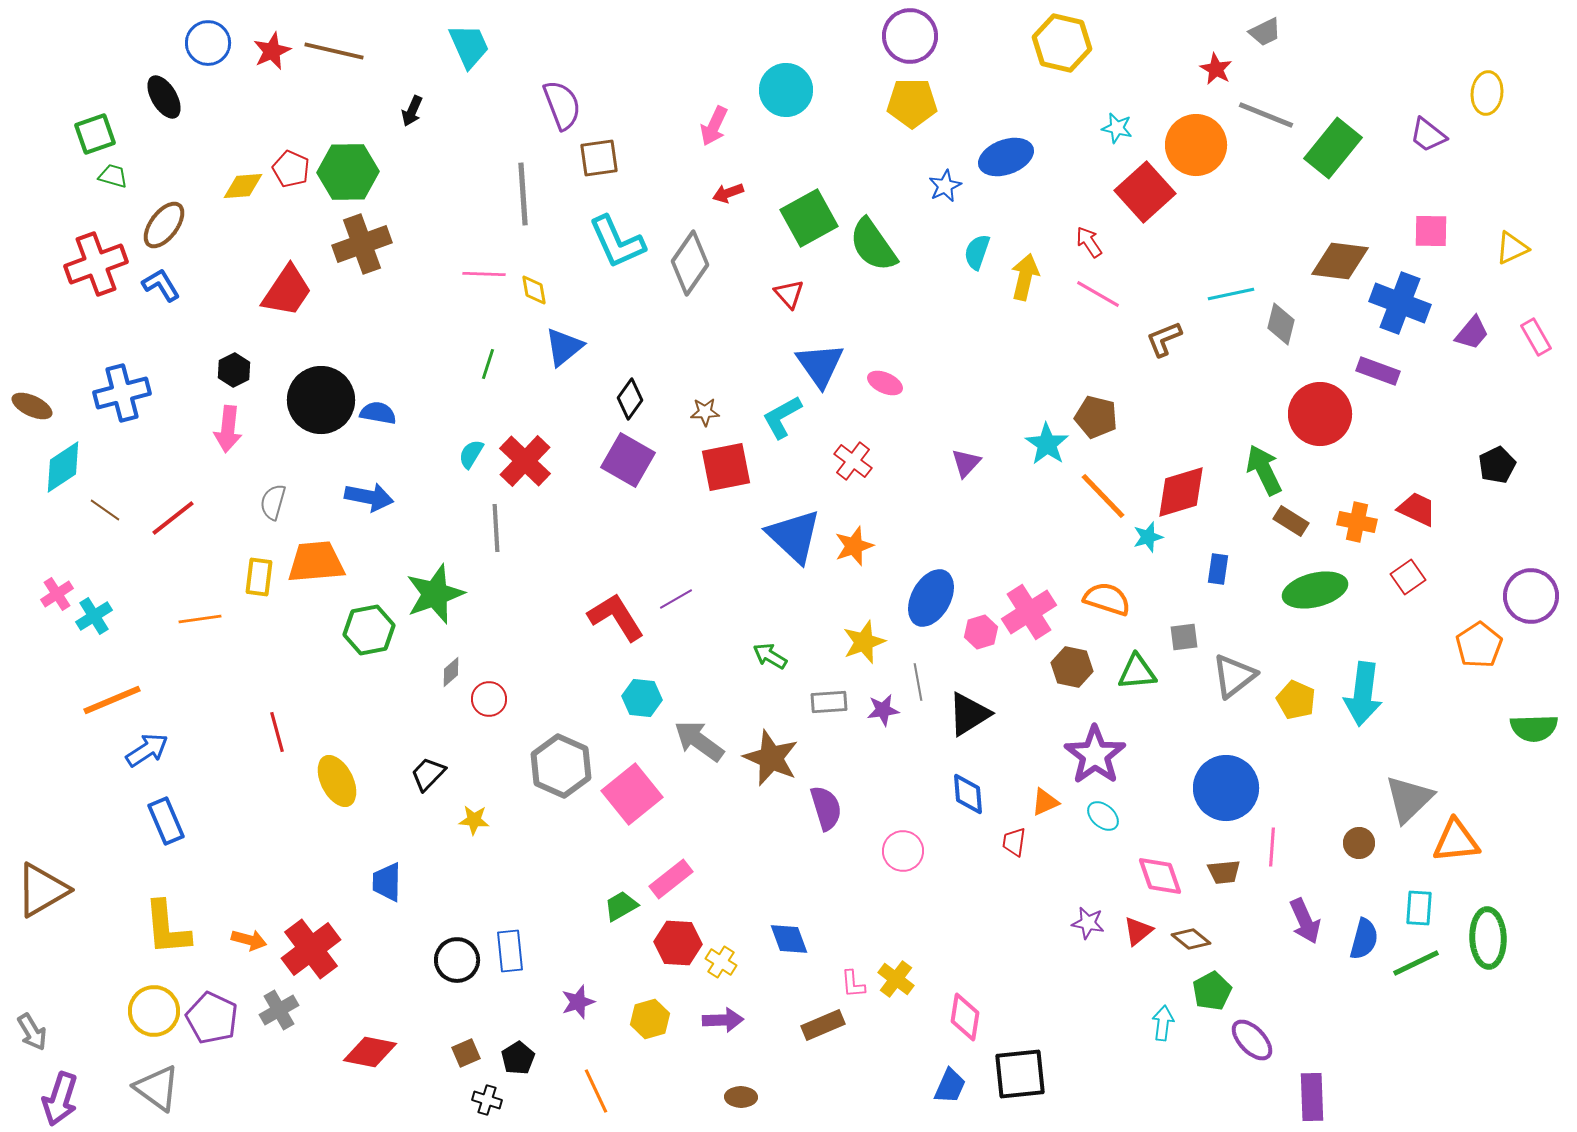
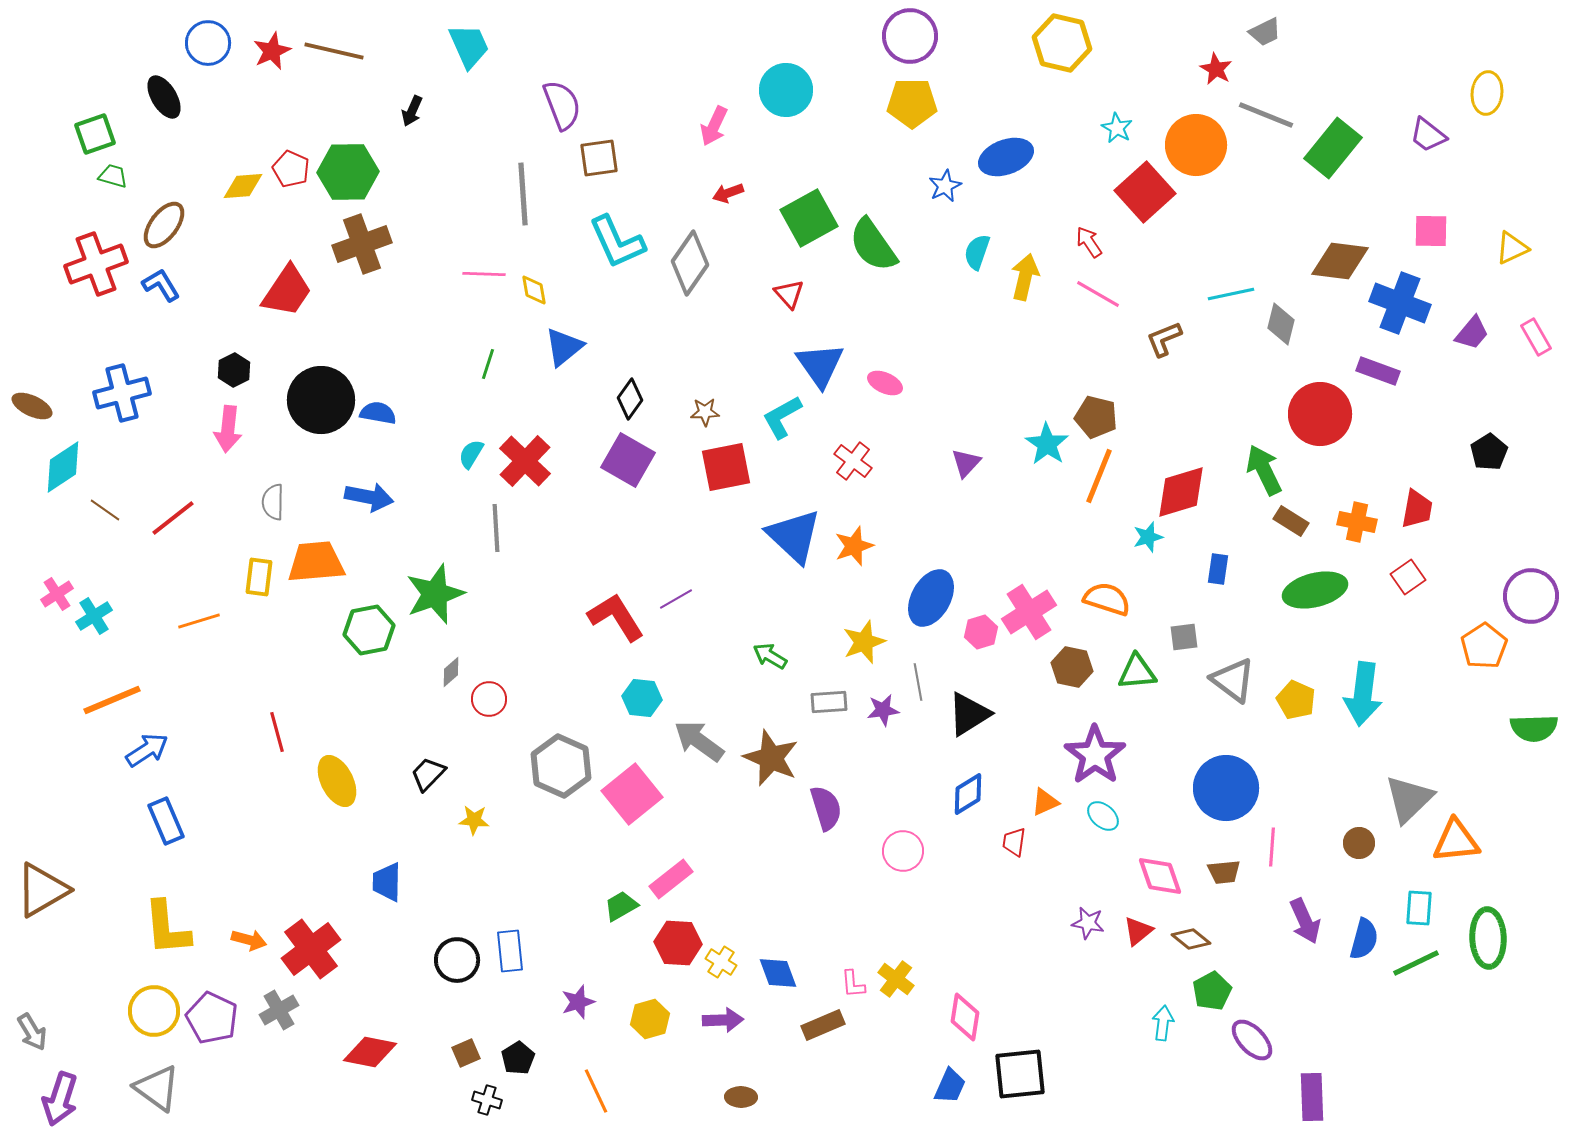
cyan star at (1117, 128): rotated 16 degrees clockwise
black pentagon at (1497, 465): moved 8 px left, 13 px up; rotated 6 degrees counterclockwise
orange line at (1103, 496): moved 4 px left, 20 px up; rotated 66 degrees clockwise
gray semicircle at (273, 502): rotated 15 degrees counterclockwise
red trapezoid at (1417, 509): rotated 75 degrees clockwise
orange line at (200, 619): moved 1 px left, 2 px down; rotated 9 degrees counterclockwise
orange pentagon at (1479, 645): moved 5 px right, 1 px down
gray triangle at (1234, 676): moved 1 px left, 4 px down; rotated 45 degrees counterclockwise
blue diamond at (968, 794): rotated 63 degrees clockwise
blue diamond at (789, 939): moved 11 px left, 34 px down
